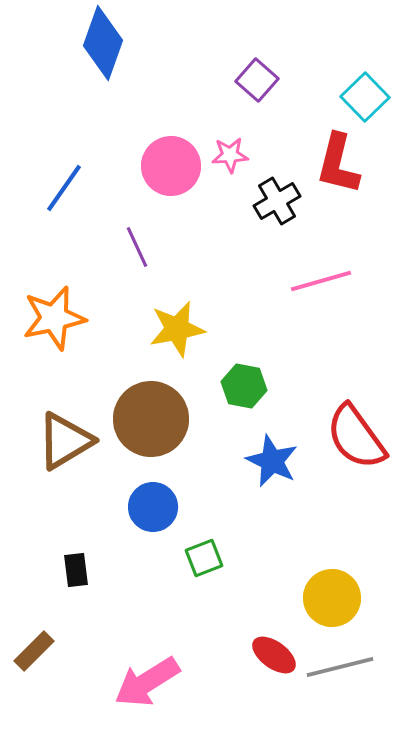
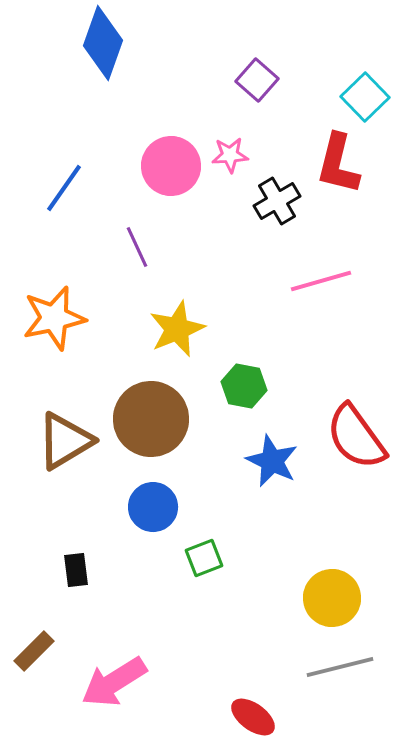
yellow star: rotated 12 degrees counterclockwise
red ellipse: moved 21 px left, 62 px down
pink arrow: moved 33 px left
